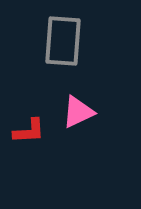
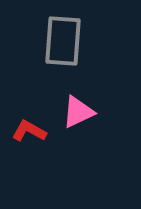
red L-shape: rotated 148 degrees counterclockwise
